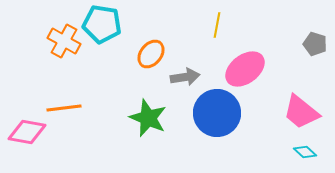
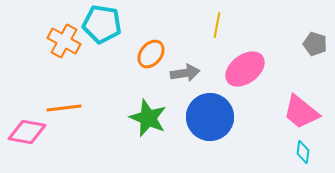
gray arrow: moved 4 px up
blue circle: moved 7 px left, 4 px down
cyan diamond: moved 2 px left; rotated 55 degrees clockwise
